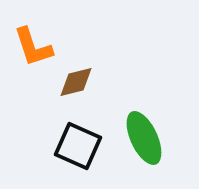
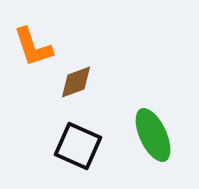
brown diamond: rotated 6 degrees counterclockwise
green ellipse: moved 9 px right, 3 px up
